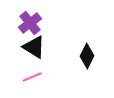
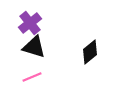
black triangle: rotated 15 degrees counterclockwise
black diamond: moved 3 px right, 4 px up; rotated 25 degrees clockwise
